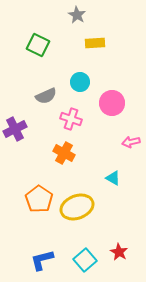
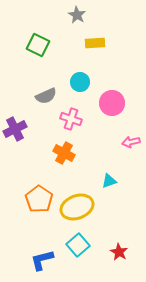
cyan triangle: moved 4 px left, 3 px down; rotated 49 degrees counterclockwise
cyan square: moved 7 px left, 15 px up
